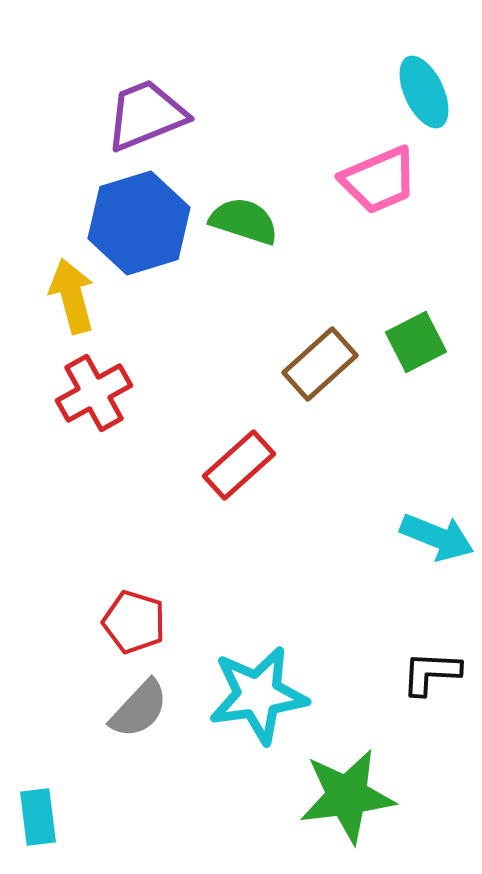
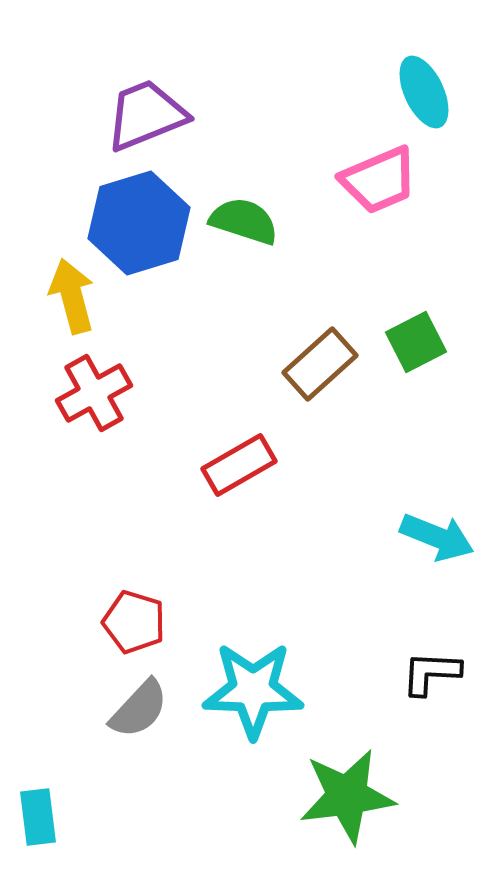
red rectangle: rotated 12 degrees clockwise
cyan star: moved 5 px left, 5 px up; rotated 10 degrees clockwise
